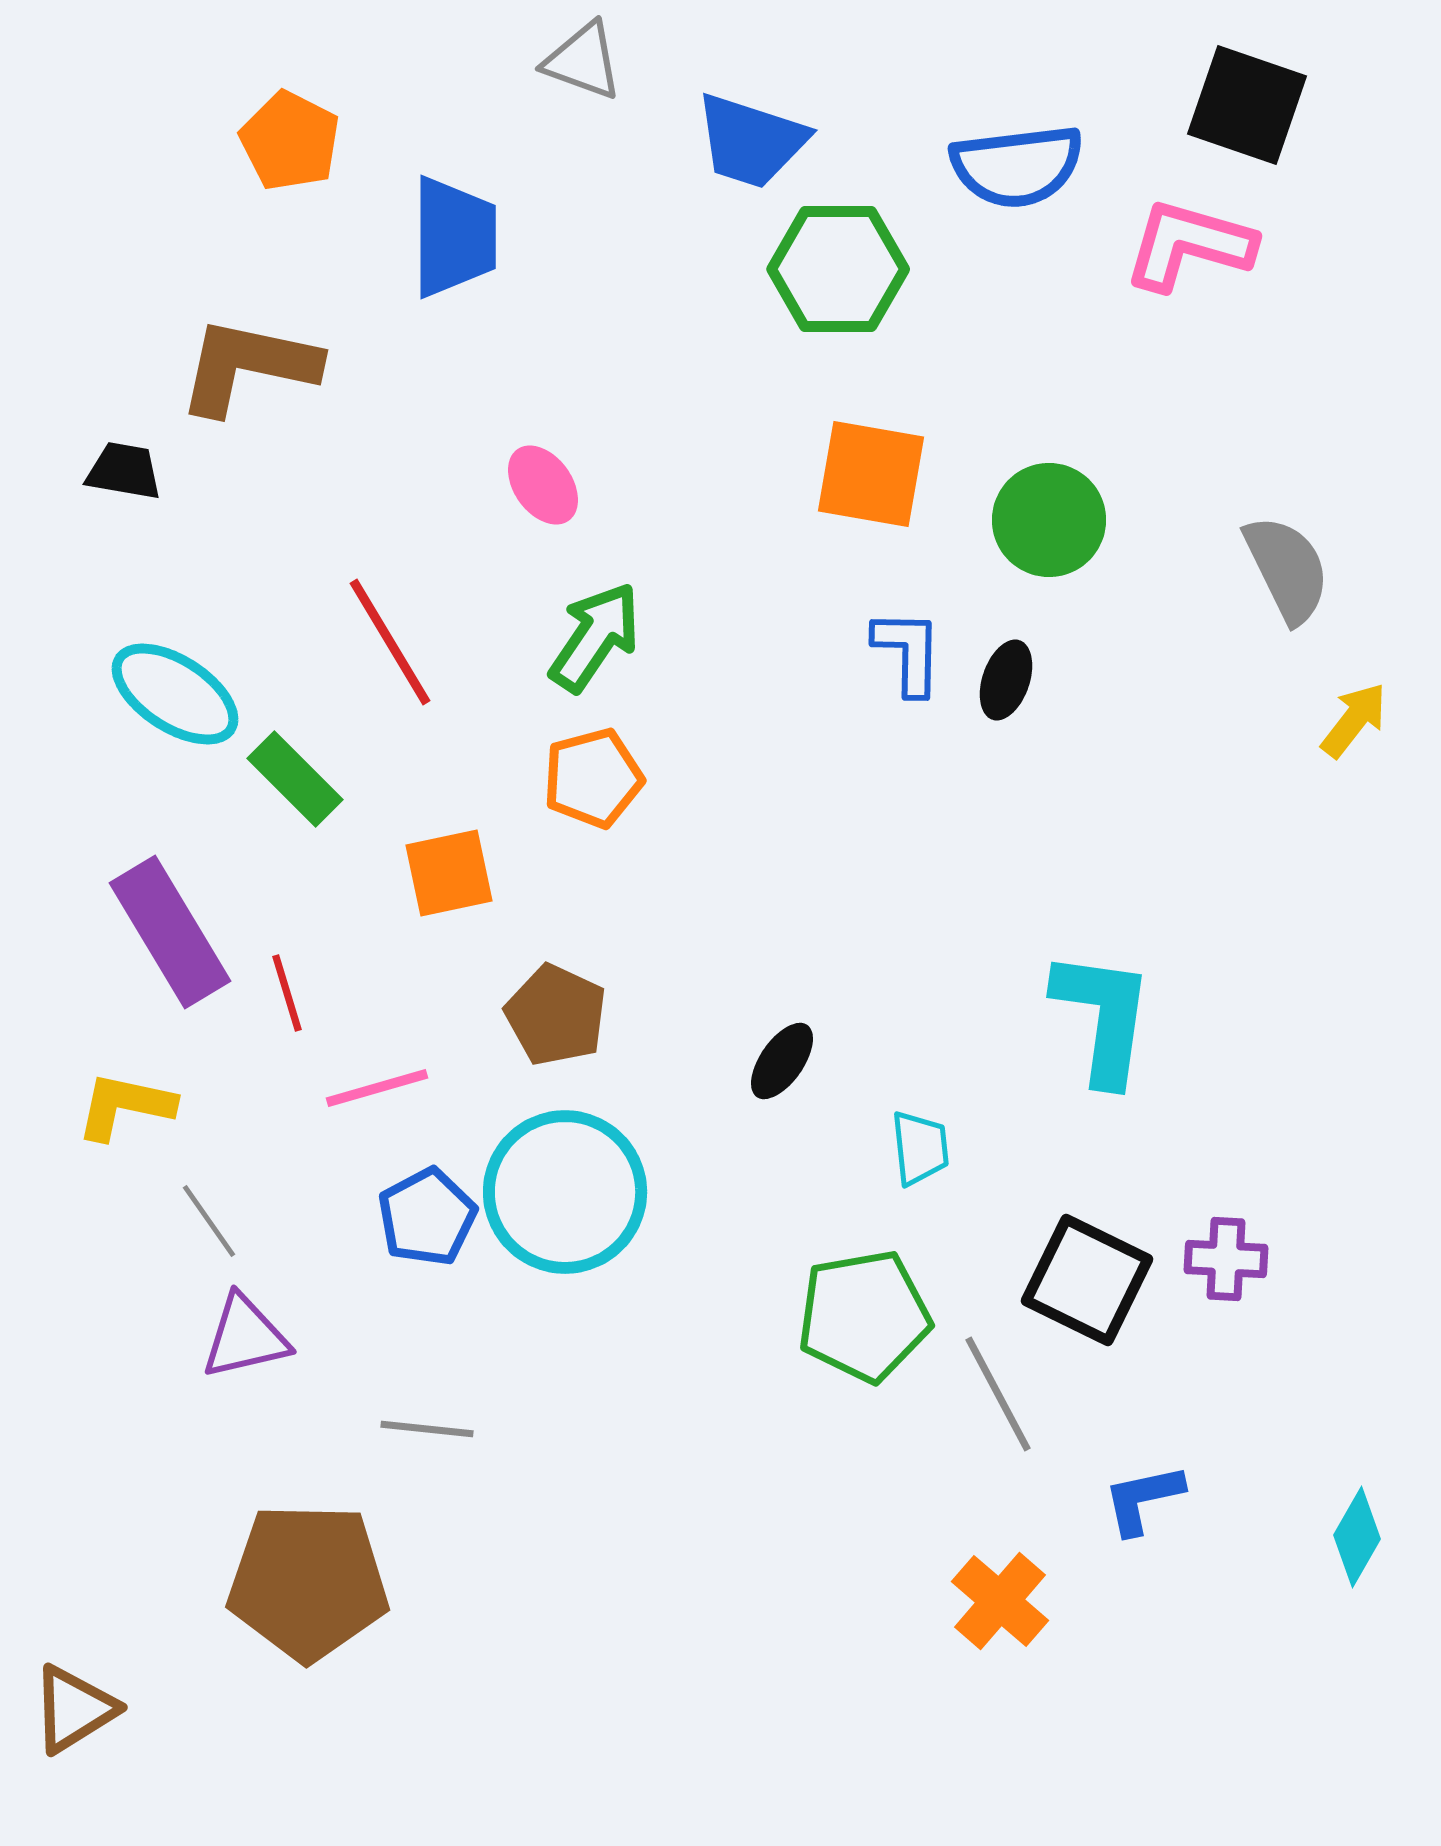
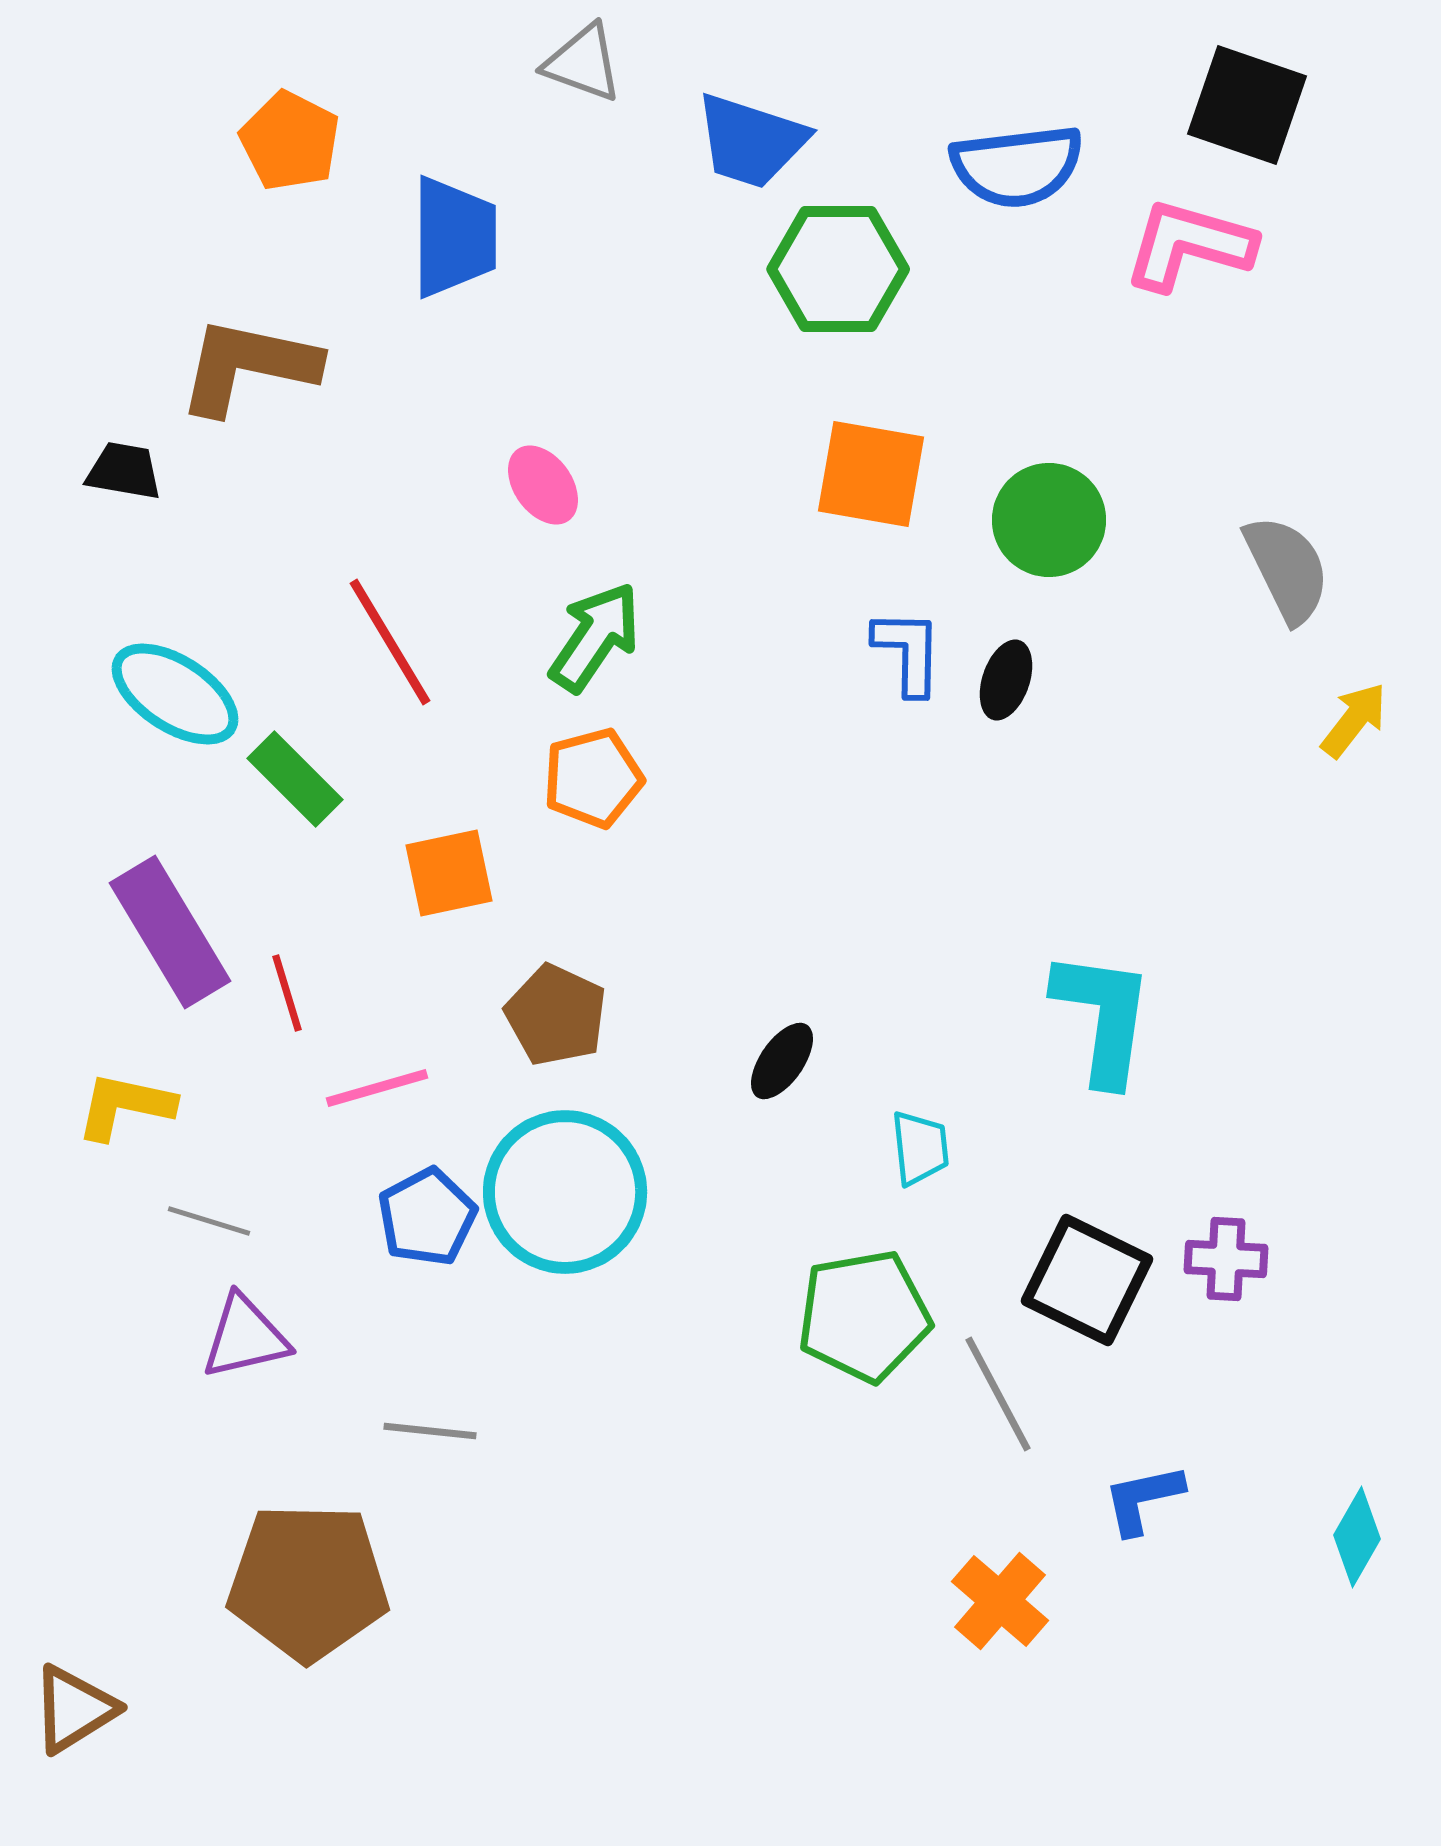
gray triangle at (583, 61): moved 2 px down
gray line at (209, 1221): rotated 38 degrees counterclockwise
gray line at (427, 1429): moved 3 px right, 2 px down
